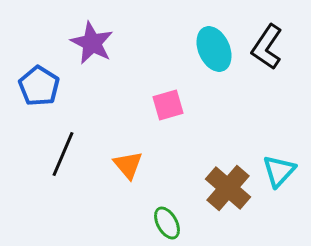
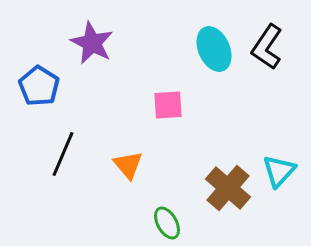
pink square: rotated 12 degrees clockwise
